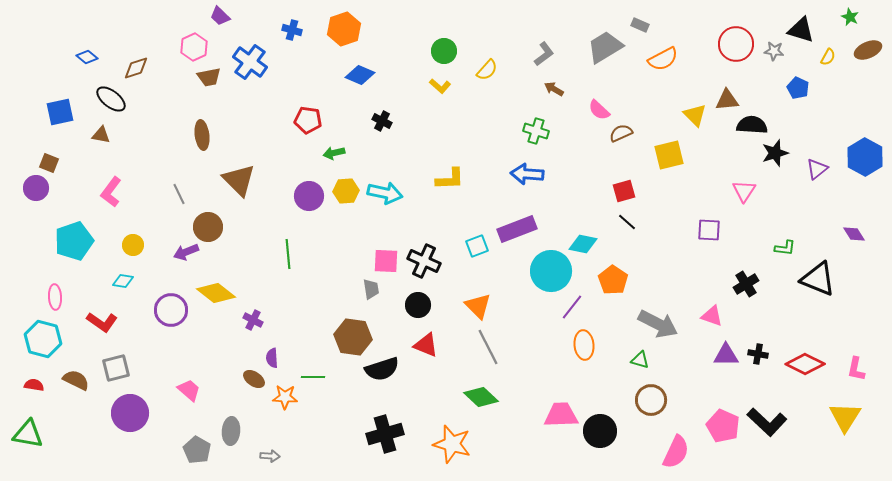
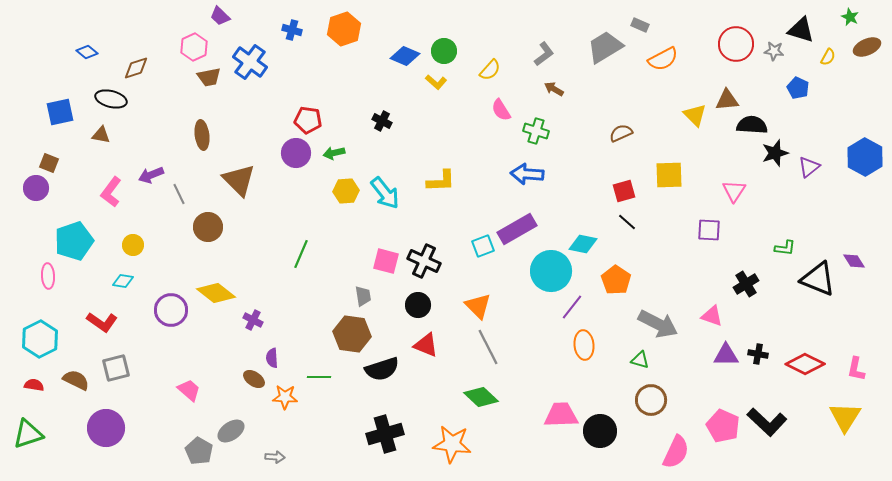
brown ellipse at (868, 50): moved 1 px left, 3 px up
blue diamond at (87, 57): moved 5 px up
yellow semicircle at (487, 70): moved 3 px right
blue diamond at (360, 75): moved 45 px right, 19 px up
yellow L-shape at (440, 86): moved 4 px left, 4 px up
black ellipse at (111, 99): rotated 24 degrees counterclockwise
pink semicircle at (599, 110): moved 98 px left; rotated 15 degrees clockwise
yellow square at (669, 155): moved 20 px down; rotated 12 degrees clockwise
purple triangle at (817, 169): moved 8 px left, 2 px up
yellow L-shape at (450, 179): moved 9 px left, 2 px down
pink triangle at (744, 191): moved 10 px left
cyan arrow at (385, 193): rotated 40 degrees clockwise
purple circle at (309, 196): moved 13 px left, 43 px up
purple rectangle at (517, 229): rotated 9 degrees counterclockwise
purple diamond at (854, 234): moved 27 px down
cyan square at (477, 246): moved 6 px right
purple arrow at (186, 252): moved 35 px left, 77 px up
green line at (288, 254): moved 13 px right; rotated 28 degrees clockwise
pink square at (386, 261): rotated 12 degrees clockwise
orange pentagon at (613, 280): moved 3 px right
gray trapezoid at (371, 289): moved 8 px left, 7 px down
pink ellipse at (55, 297): moved 7 px left, 21 px up
brown hexagon at (353, 337): moved 1 px left, 3 px up
cyan hexagon at (43, 339): moved 3 px left; rotated 18 degrees clockwise
green line at (313, 377): moved 6 px right
purple circle at (130, 413): moved 24 px left, 15 px down
gray ellipse at (231, 431): rotated 52 degrees clockwise
green triangle at (28, 434): rotated 28 degrees counterclockwise
orange star at (452, 444): rotated 9 degrees counterclockwise
gray pentagon at (197, 450): moved 2 px right, 1 px down
gray arrow at (270, 456): moved 5 px right, 1 px down
